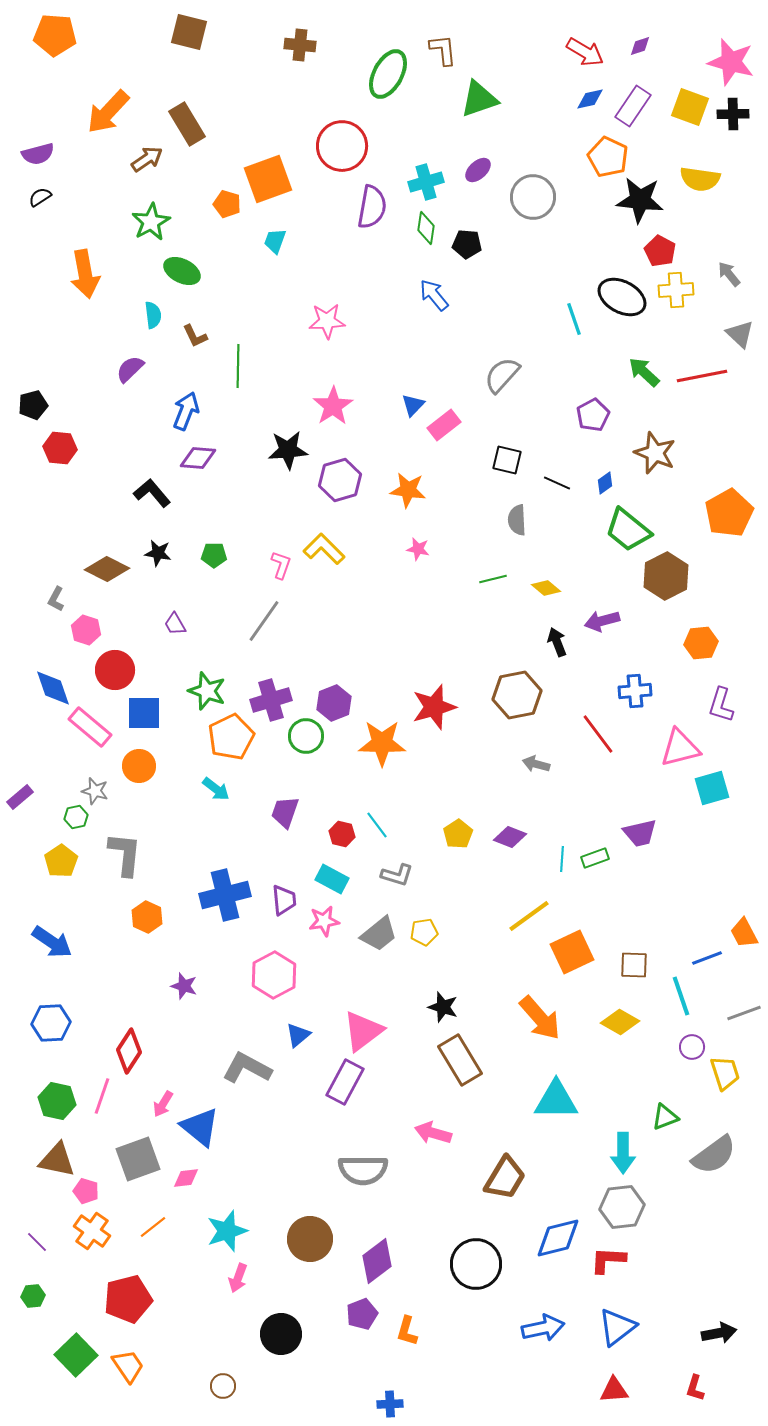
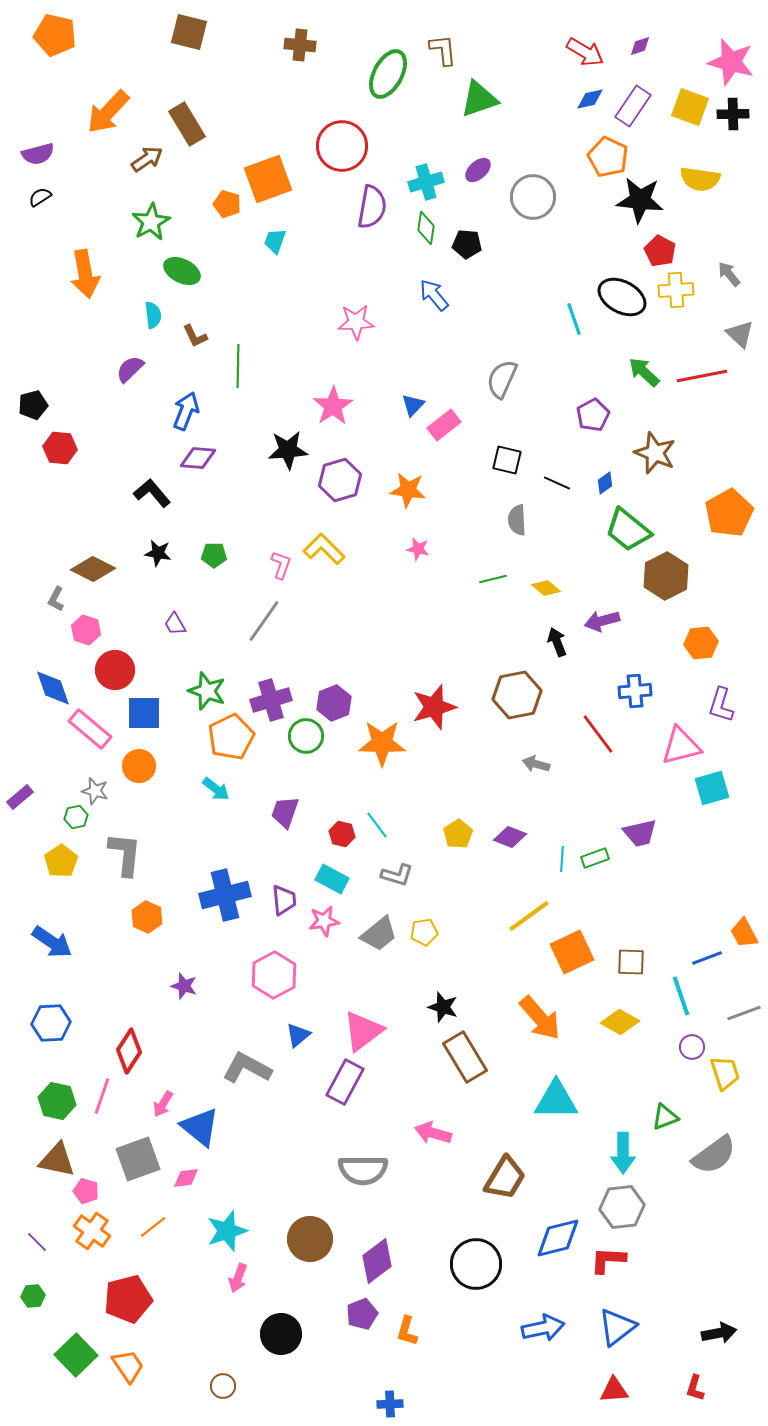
orange pentagon at (55, 35): rotated 9 degrees clockwise
pink star at (327, 321): moved 29 px right, 1 px down
gray semicircle at (502, 375): moved 4 px down; rotated 18 degrees counterclockwise
brown diamond at (107, 569): moved 14 px left
pink rectangle at (90, 727): moved 2 px down
pink triangle at (680, 748): moved 1 px right, 2 px up
brown square at (634, 965): moved 3 px left, 3 px up
brown rectangle at (460, 1060): moved 5 px right, 3 px up
